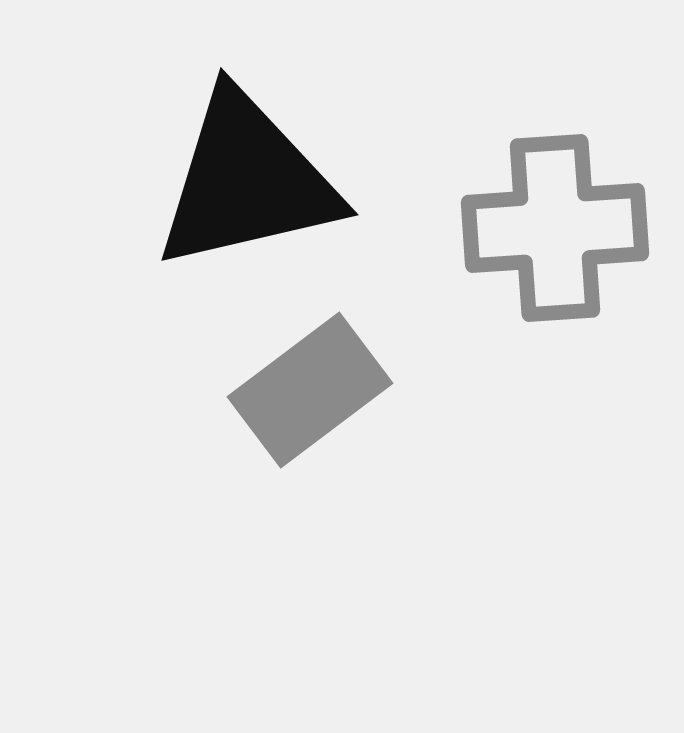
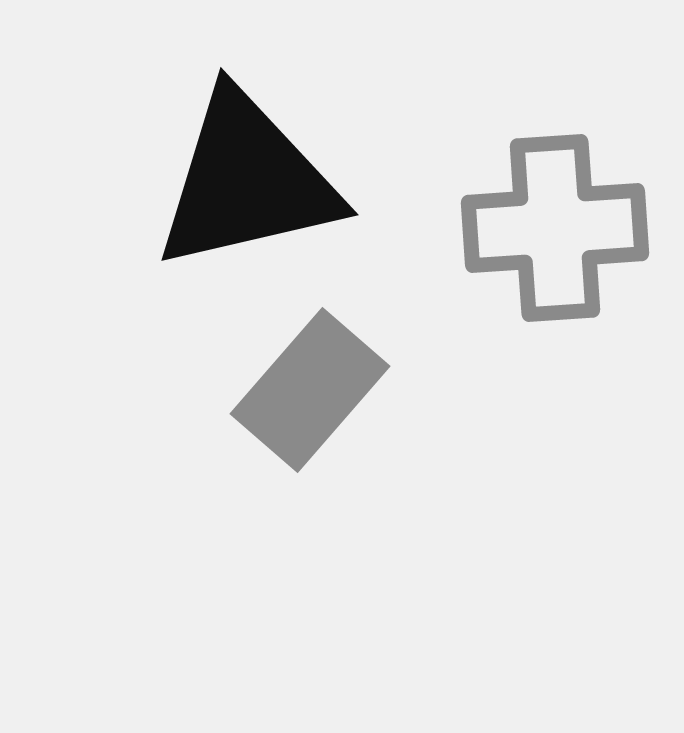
gray rectangle: rotated 12 degrees counterclockwise
